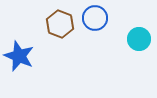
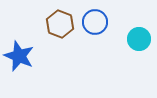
blue circle: moved 4 px down
